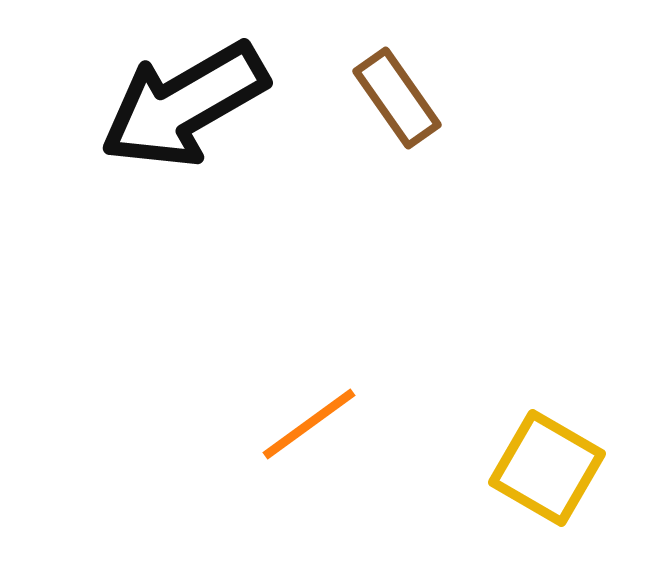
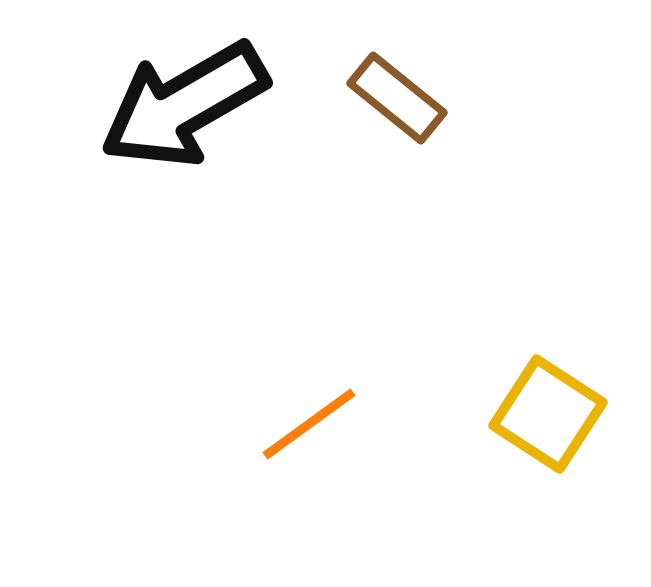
brown rectangle: rotated 16 degrees counterclockwise
yellow square: moved 1 px right, 54 px up; rotated 3 degrees clockwise
